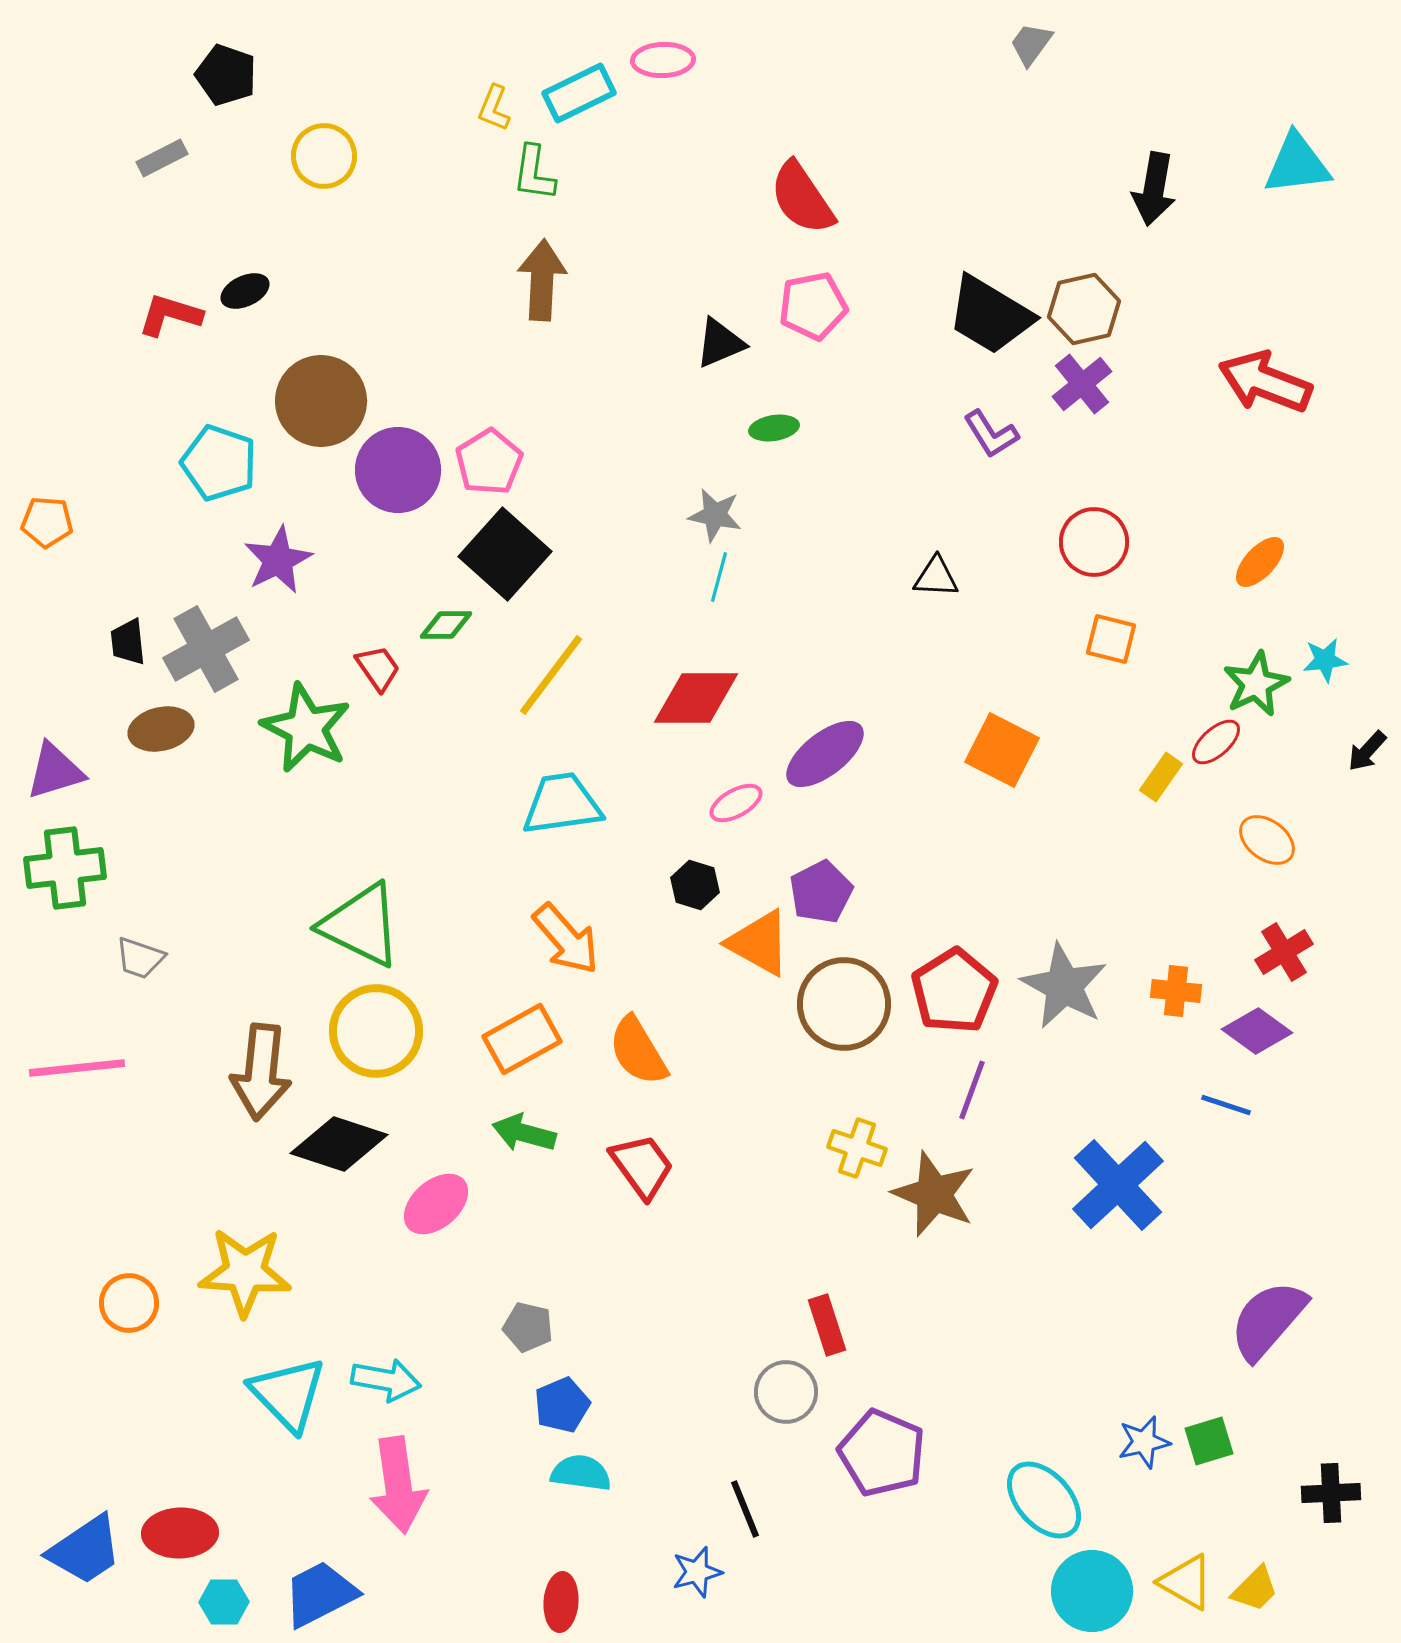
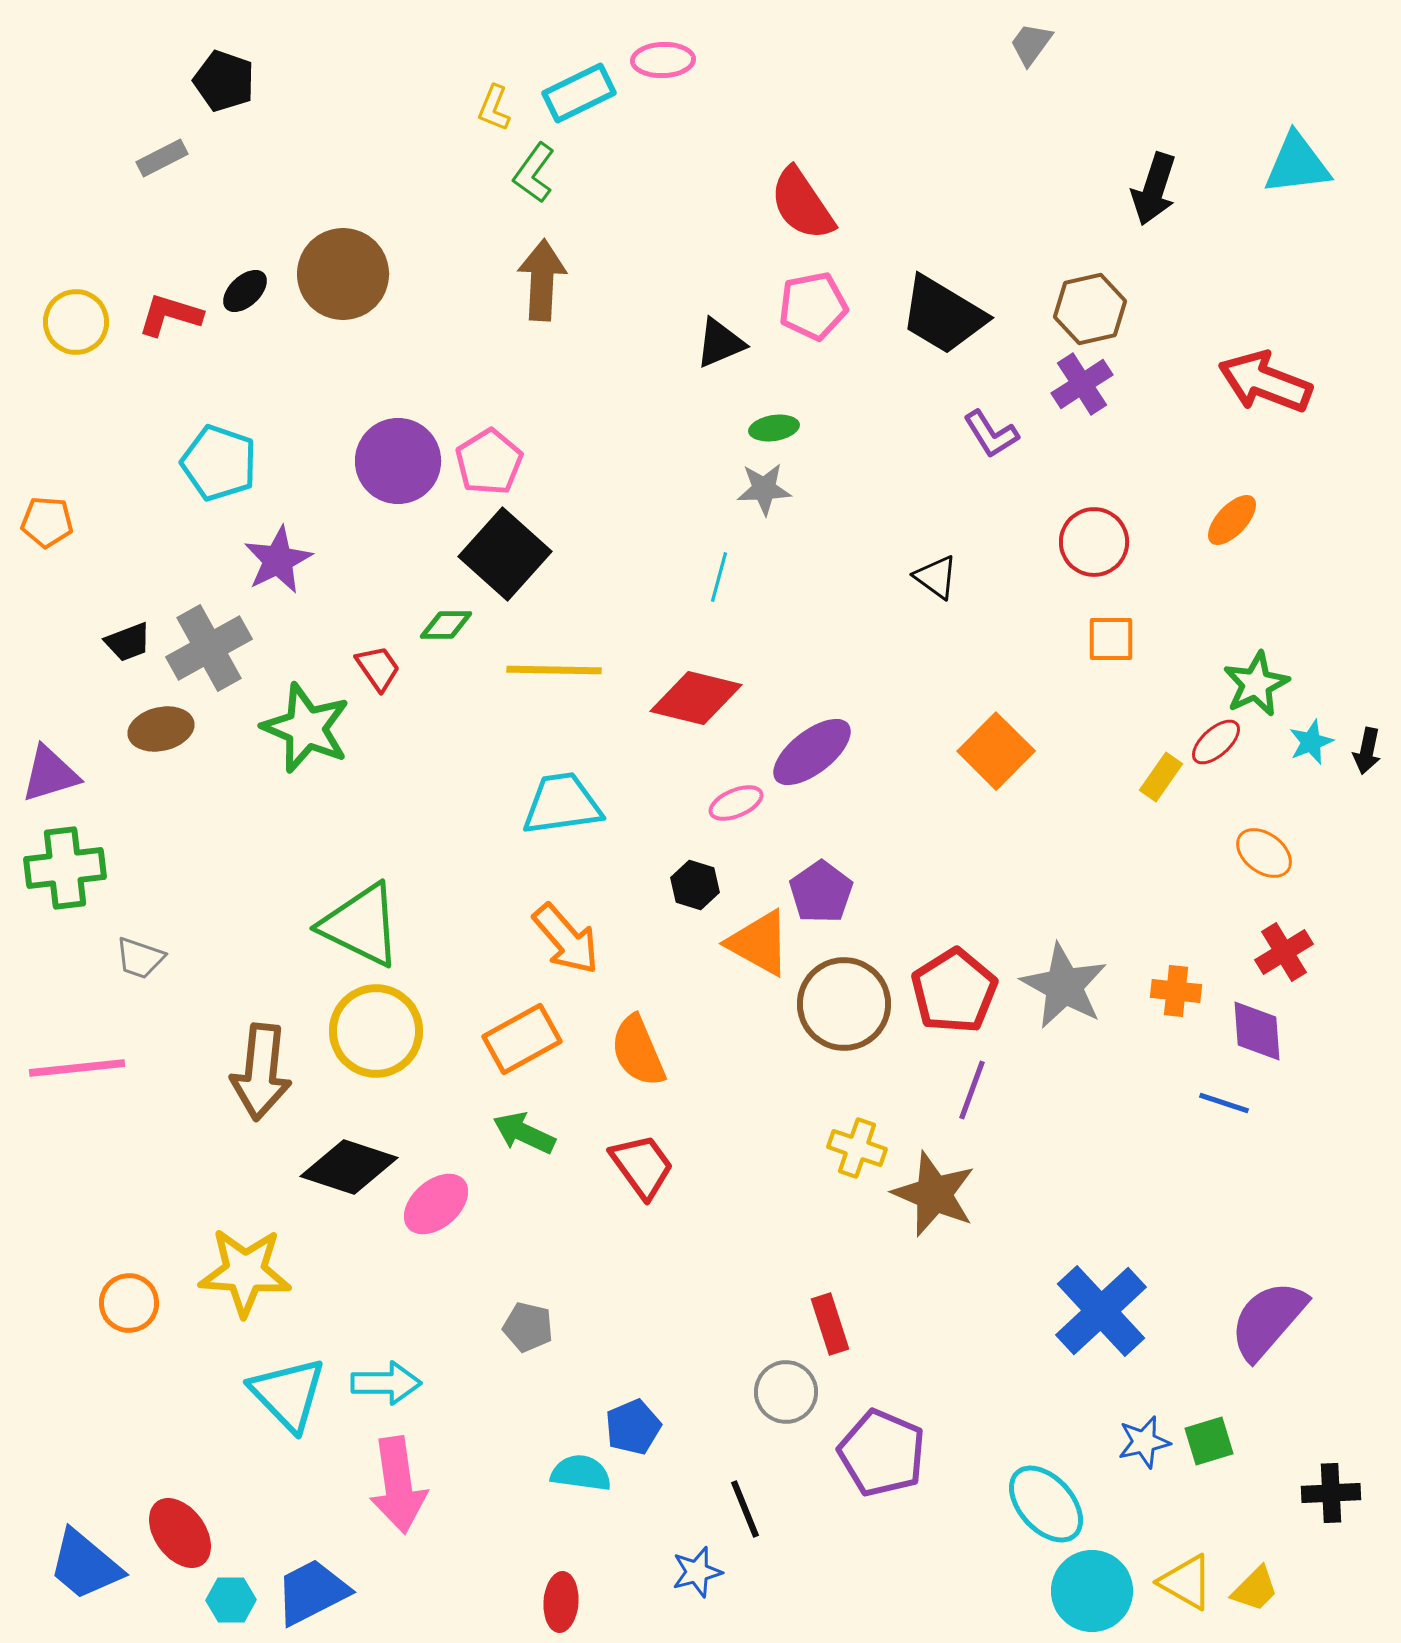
black pentagon at (226, 75): moved 2 px left, 6 px down
yellow circle at (324, 156): moved 248 px left, 166 px down
green L-shape at (534, 173): rotated 28 degrees clockwise
black arrow at (1154, 189): rotated 8 degrees clockwise
red semicircle at (802, 198): moved 6 px down
black ellipse at (245, 291): rotated 18 degrees counterclockwise
brown hexagon at (1084, 309): moved 6 px right
black trapezoid at (990, 315): moved 47 px left
purple cross at (1082, 384): rotated 6 degrees clockwise
brown circle at (321, 401): moved 22 px right, 127 px up
purple circle at (398, 470): moved 9 px up
gray star at (715, 515): moved 49 px right, 26 px up; rotated 14 degrees counterclockwise
orange ellipse at (1260, 562): moved 28 px left, 42 px up
black triangle at (936, 577): rotated 33 degrees clockwise
orange square at (1111, 639): rotated 14 degrees counterclockwise
black trapezoid at (128, 642): rotated 105 degrees counterclockwise
gray cross at (206, 649): moved 3 px right, 1 px up
cyan star at (1325, 660): moved 14 px left, 82 px down; rotated 15 degrees counterclockwise
yellow line at (551, 675): moved 3 px right, 5 px up; rotated 54 degrees clockwise
red diamond at (696, 698): rotated 14 degrees clockwise
green star at (306, 728): rotated 4 degrees counterclockwise
orange square at (1002, 750): moved 6 px left, 1 px down; rotated 18 degrees clockwise
black arrow at (1367, 751): rotated 30 degrees counterclockwise
purple ellipse at (825, 754): moved 13 px left, 2 px up
purple triangle at (55, 771): moved 5 px left, 3 px down
pink ellipse at (736, 803): rotated 6 degrees clockwise
orange ellipse at (1267, 840): moved 3 px left, 13 px down
purple pentagon at (821, 892): rotated 8 degrees counterclockwise
purple diamond at (1257, 1031): rotated 50 degrees clockwise
orange semicircle at (638, 1051): rotated 8 degrees clockwise
blue line at (1226, 1105): moved 2 px left, 2 px up
green arrow at (524, 1133): rotated 10 degrees clockwise
black diamond at (339, 1144): moved 10 px right, 23 px down
blue cross at (1118, 1185): moved 17 px left, 126 px down
red rectangle at (827, 1325): moved 3 px right, 1 px up
cyan arrow at (386, 1380): moved 3 px down; rotated 10 degrees counterclockwise
blue pentagon at (562, 1405): moved 71 px right, 22 px down
cyan ellipse at (1044, 1500): moved 2 px right, 4 px down
red ellipse at (180, 1533): rotated 56 degrees clockwise
blue trapezoid at (85, 1550): moved 15 px down; rotated 74 degrees clockwise
blue trapezoid at (320, 1594): moved 8 px left, 2 px up
cyan hexagon at (224, 1602): moved 7 px right, 2 px up
